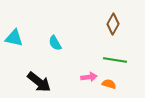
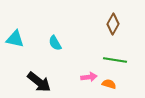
cyan triangle: moved 1 px right, 1 px down
